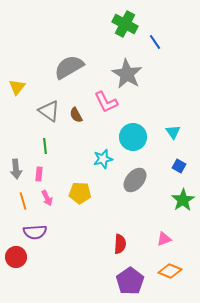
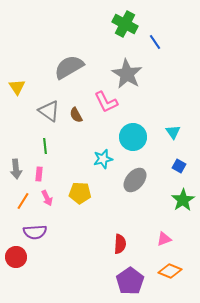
yellow triangle: rotated 12 degrees counterclockwise
orange line: rotated 48 degrees clockwise
